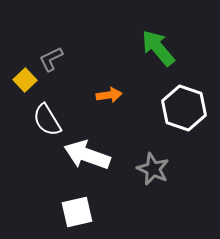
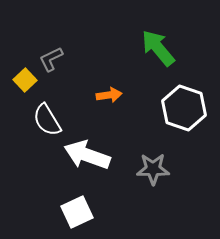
gray star: rotated 24 degrees counterclockwise
white square: rotated 12 degrees counterclockwise
